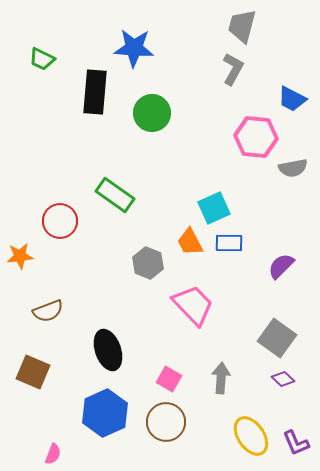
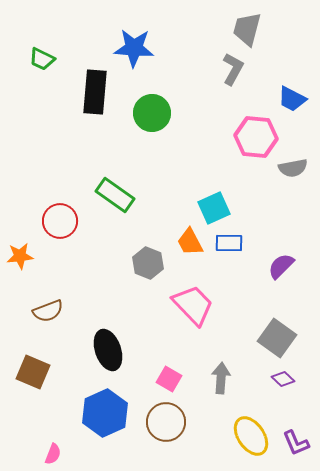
gray trapezoid: moved 5 px right, 3 px down
